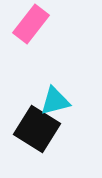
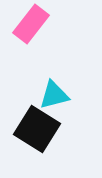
cyan triangle: moved 1 px left, 6 px up
